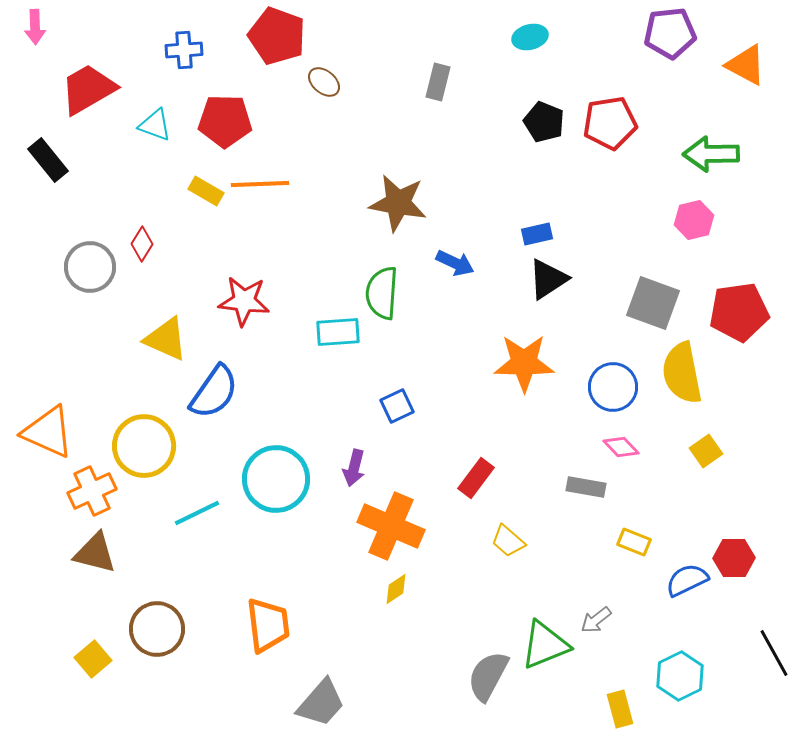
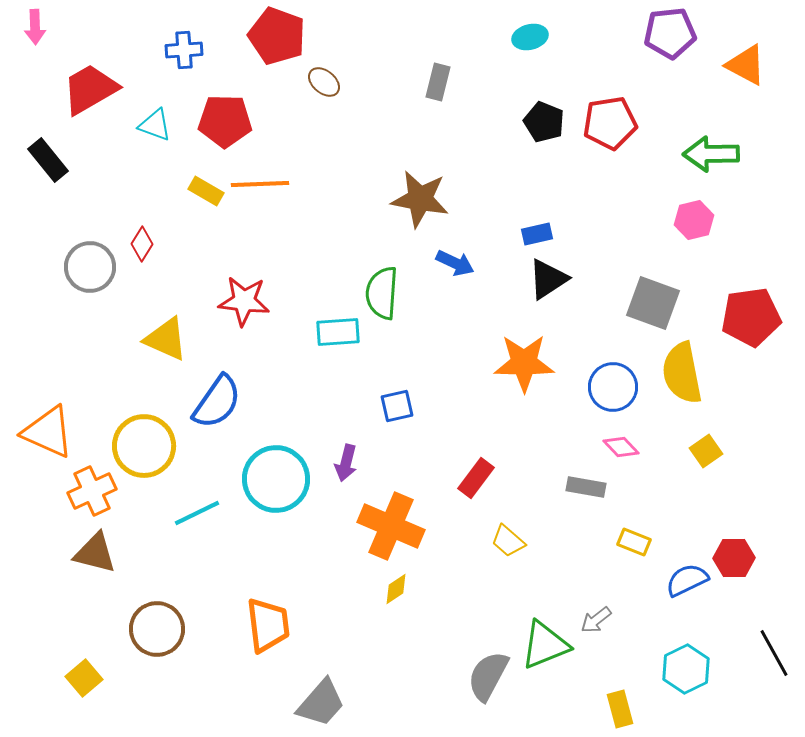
red trapezoid at (88, 89): moved 2 px right
brown star at (398, 203): moved 22 px right, 4 px up
red pentagon at (739, 312): moved 12 px right, 5 px down
blue semicircle at (214, 392): moved 3 px right, 10 px down
blue square at (397, 406): rotated 12 degrees clockwise
purple arrow at (354, 468): moved 8 px left, 5 px up
yellow square at (93, 659): moved 9 px left, 19 px down
cyan hexagon at (680, 676): moved 6 px right, 7 px up
